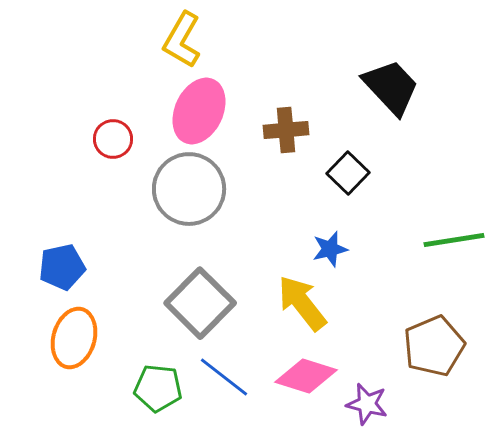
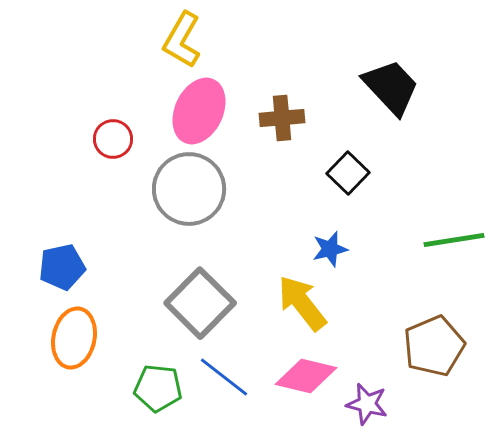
brown cross: moved 4 px left, 12 px up
orange ellipse: rotated 4 degrees counterclockwise
pink diamond: rotated 4 degrees counterclockwise
